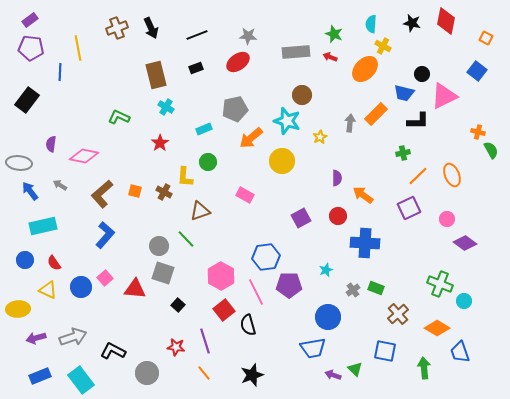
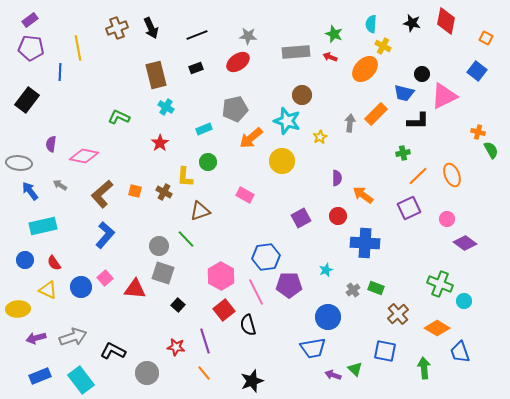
black star at (252, 375): moved 6 px down
